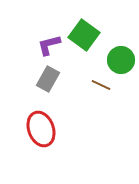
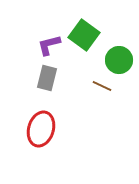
green circle: moved 2 px left
gray rectangle: moved 1 px left, 1 px up; rotated 15 degrees counterclockwise
brown line: moved 1 px right, 1 px down
red ellipse: rotated 36 degrees clockwise
